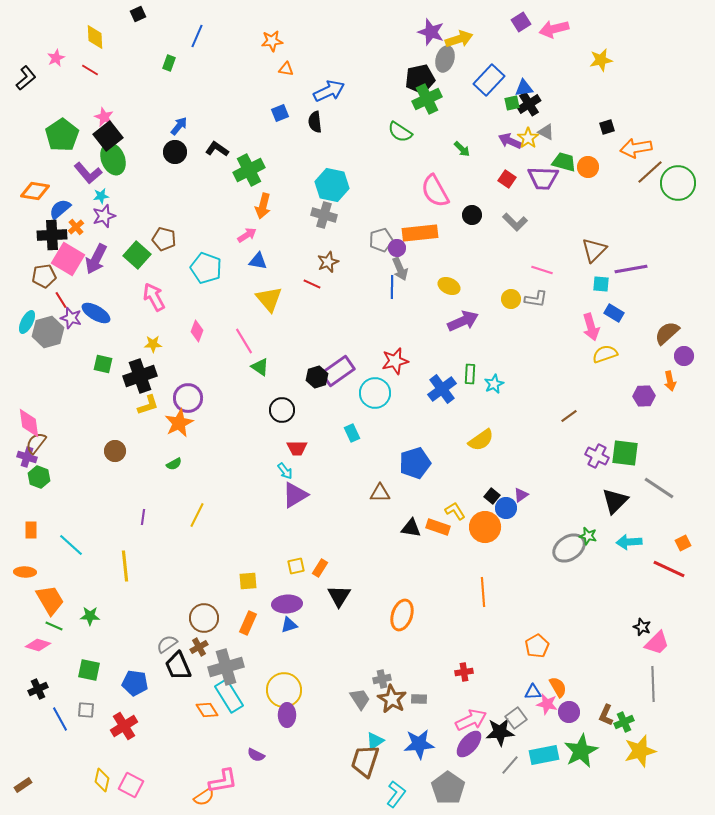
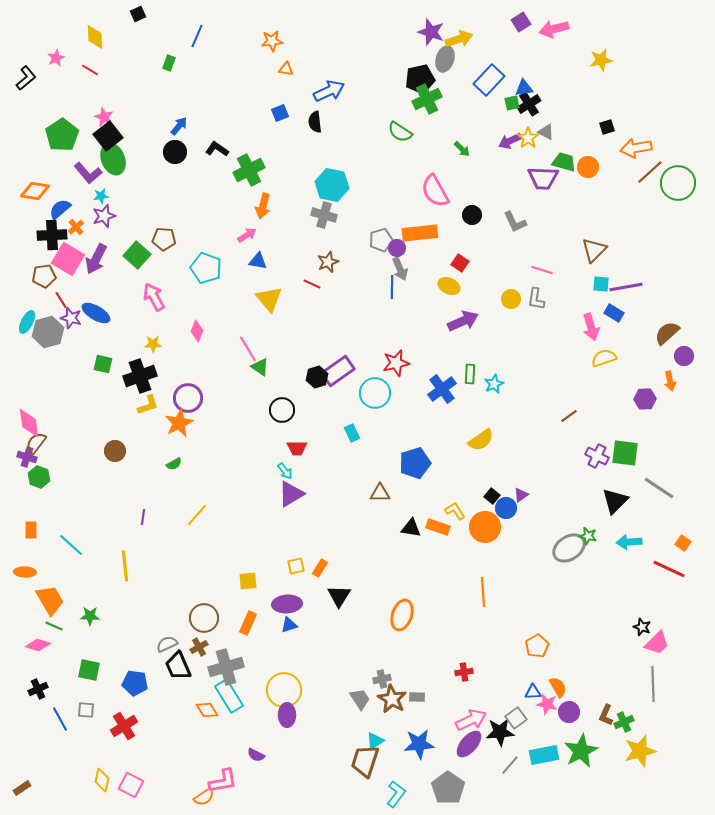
purple arrow at (510, 141): rotated 50 degrees counterclockwise
red square at (507, 179): moved 47 px left, 84 px down
gray L-shape at (515, 222): rotated 20 degrees clockwise
brown pentagon at (164, 239): rotated 10 degrees counterclockwise
purple line at (631, 269): moved 5 px left, 18 px down
gray L-shape at (536, 299): rotated 90 degrees clockwise
pink line at (244, 341): moved 4 px right, 8 px down
yellow semicircle at (605, 354): moved 1 px left, 4 px down
red star at (395, 361): moved 1 px right, 2 px down
purple hexagon at (644, 396): moved 1 px right, 3 px down
purple triangle at (295, 495): moved 4 px left, 1 px up
yellow line at (197, 515): rotated 15 degrees clockwise
orange square at (683, 543): rotated 28 degrees counterclockwise
gray semicircle at (167, 644): rotated 10 degrees clockwise
gray rectangle at (419, 699): moved 2 px left, 2 px up
brown rectangle at (23, 785): moved 1 px left, 3 px down
